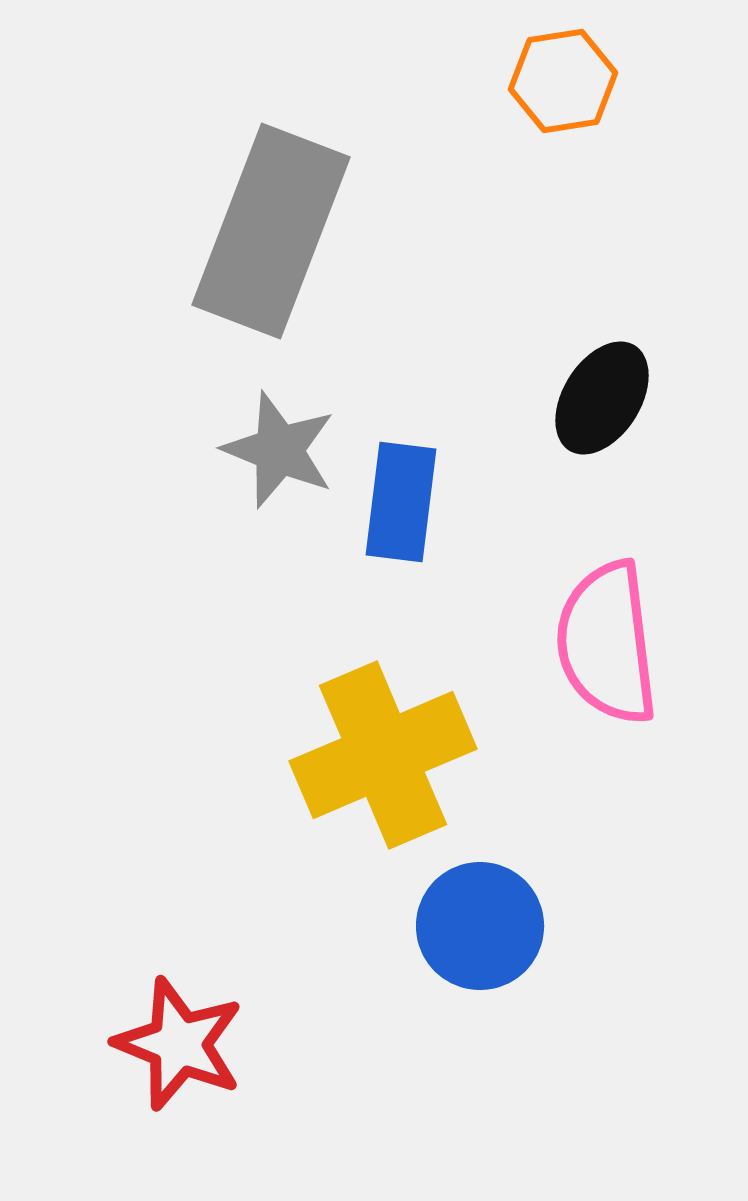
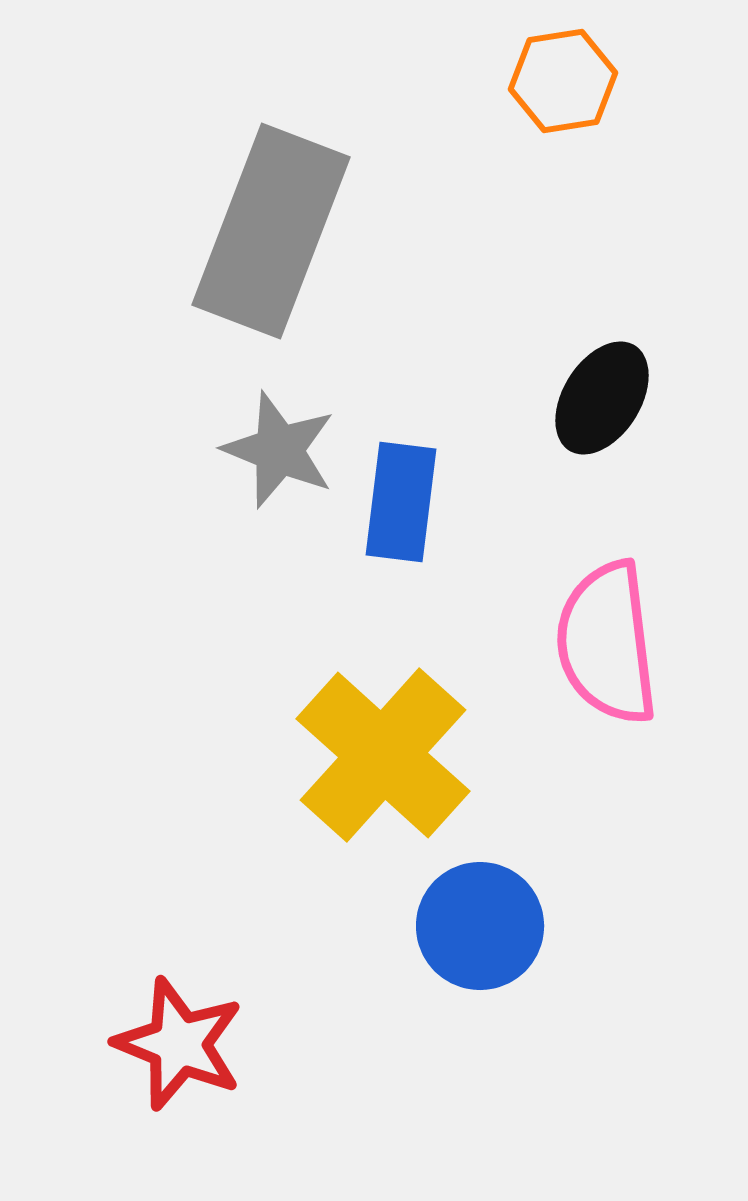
yellow cross: rotated 25 degrees counterclockwise
